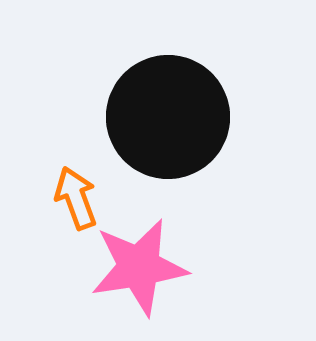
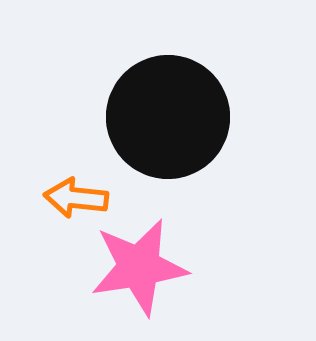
orange arrow: rotated 64 degrees counterclockwise
